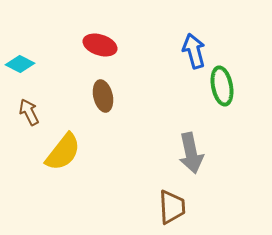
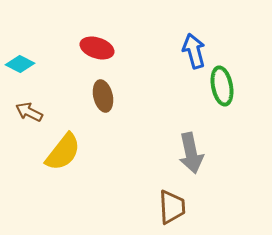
red ellipse: moved 3 px left, 3 px down
brown arrow: rotated 36 degrees counterclockwise
